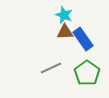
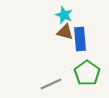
brown triangle: rotated 18 degrees clockwise
blue rectangle: moved 3 px left; rotated 30 degrees clockwise
gray line: moved 16 px down
